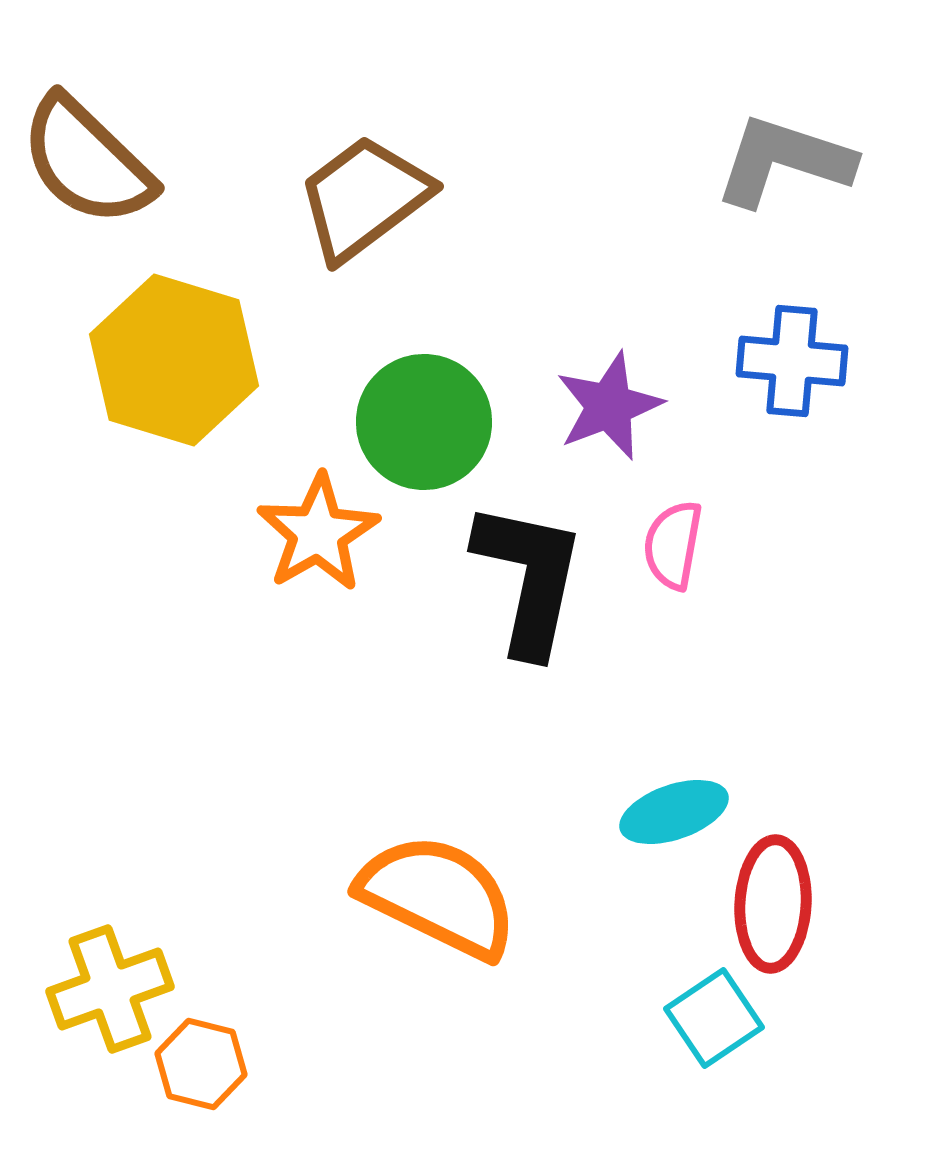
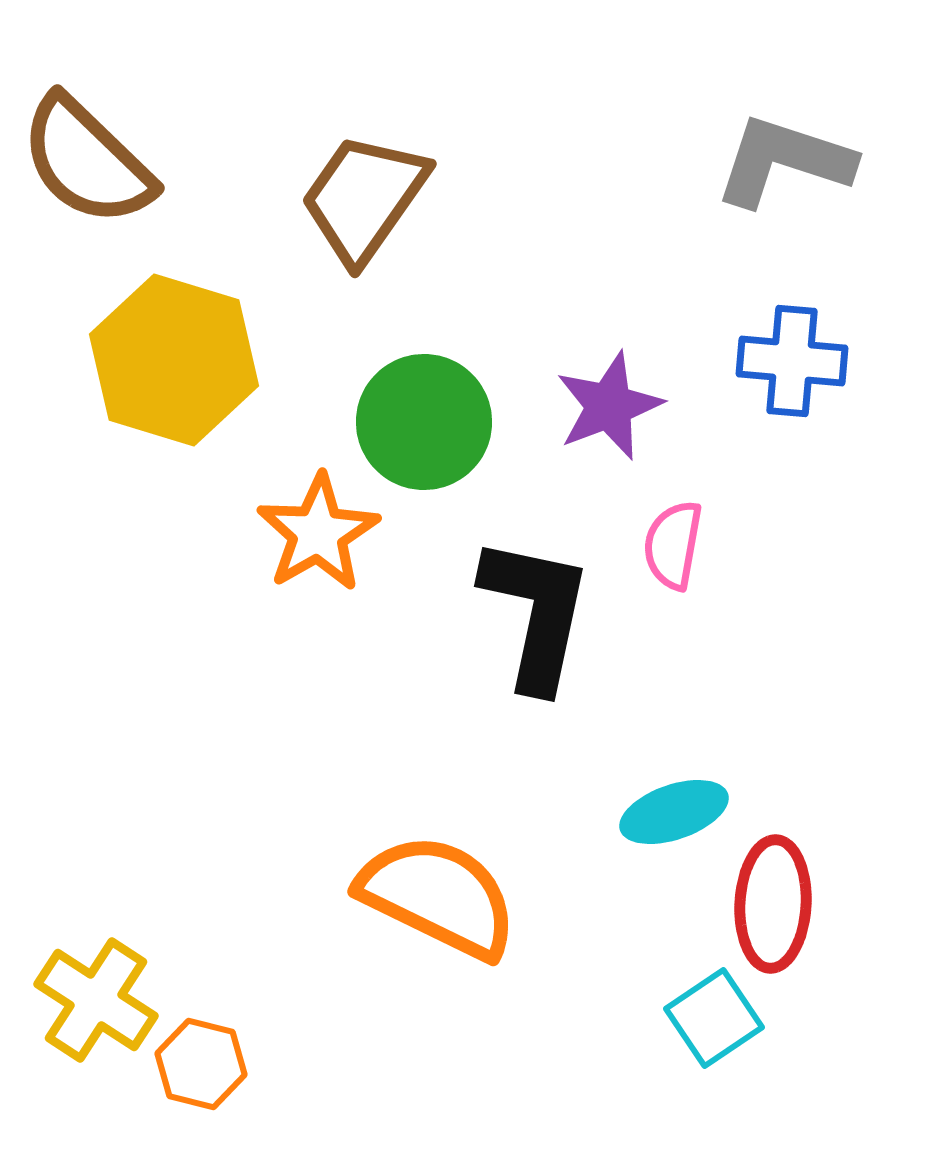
brown trapezoid: rotated 18 degrees counterclockwise
black L-shape: moved 7 px right, 35 px down
yellow cross: moved 14 px left, 11 px down; rotated 37 degrees counterclockwise
